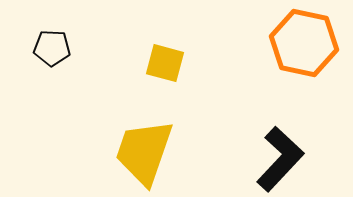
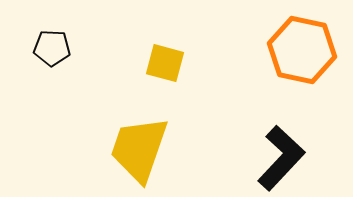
orange hexagon: moved 2 px left, 7 px down
yellow trapezoid: moved 5 px left, 3 px up
black L-shape: moved 1 px right, 1 px up
